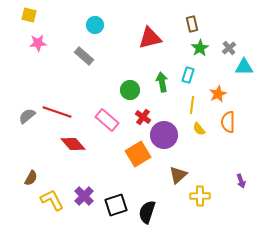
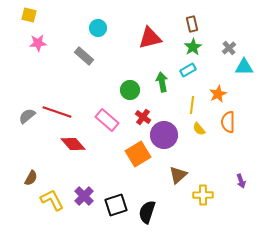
cyan circle: moved 3 px right, 3 px down
green star: moved 7 px left, 1 px up
cyan rectangle: moved 5 px up; rotated 42 degrees clockwise
yellow cross: moved 3 px right, 1 px up
